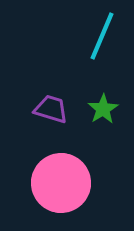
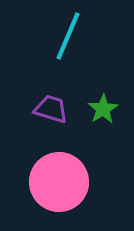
cyan line: moved 34 px left
pink circle: moved 2 px left, 1 px up
